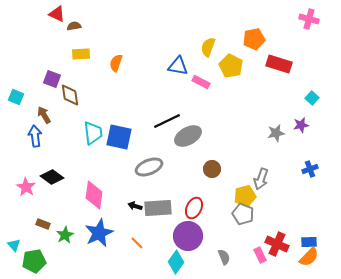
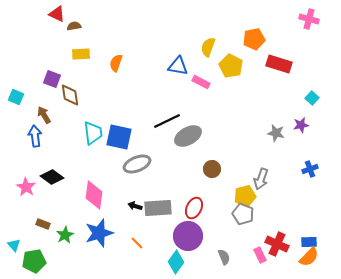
gray star at (276, 133): rotated 24 degrees clockwise
gray ellipse at (149, 167): moved 12 px left, 3 px up
blue star at (99, 233): rotated 8 degrees clockwise
